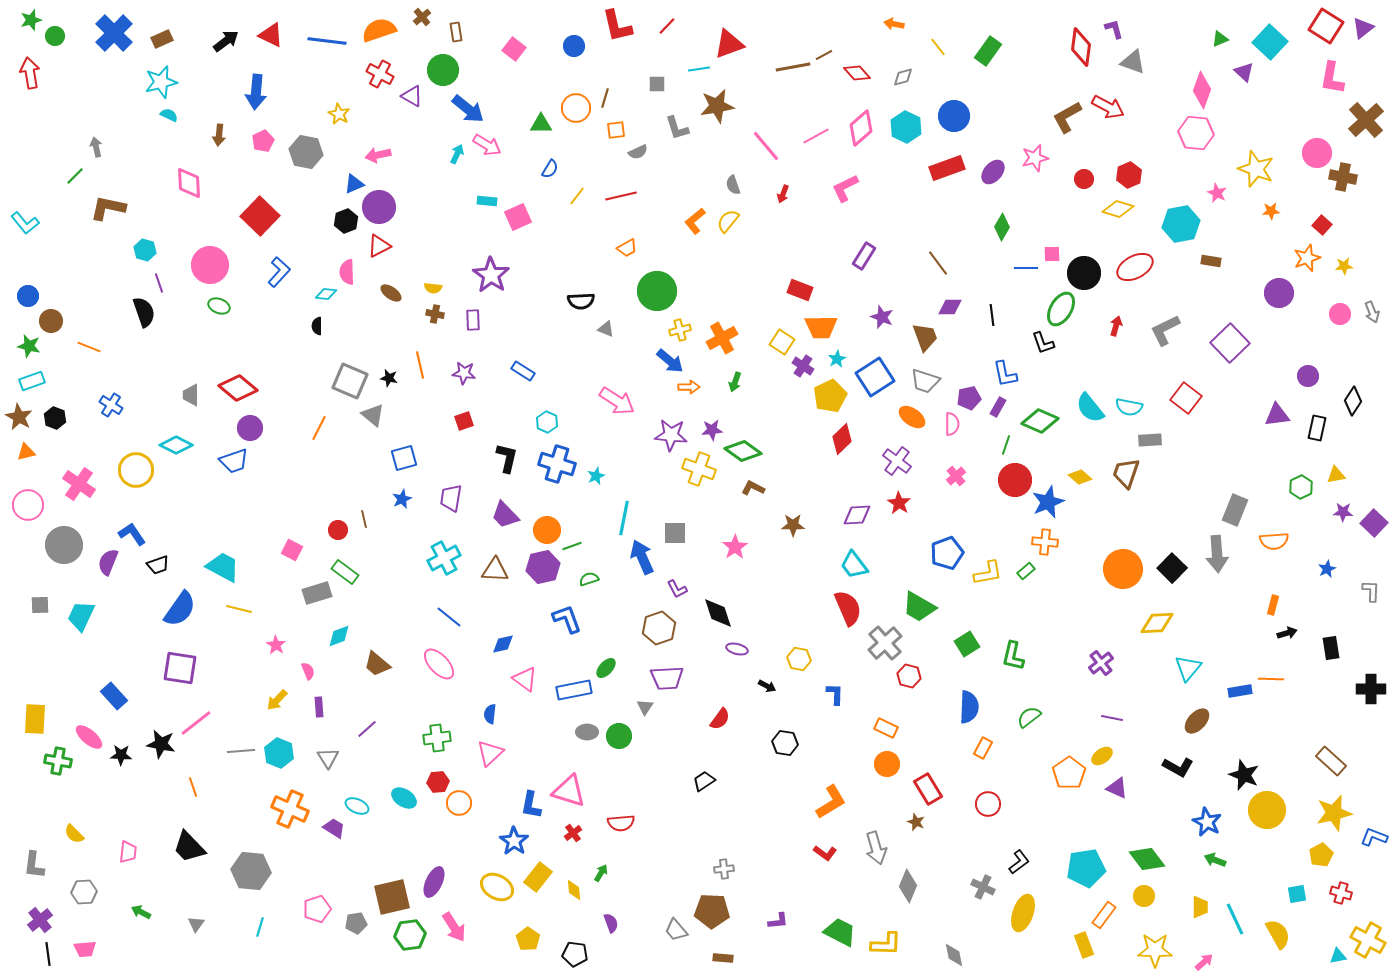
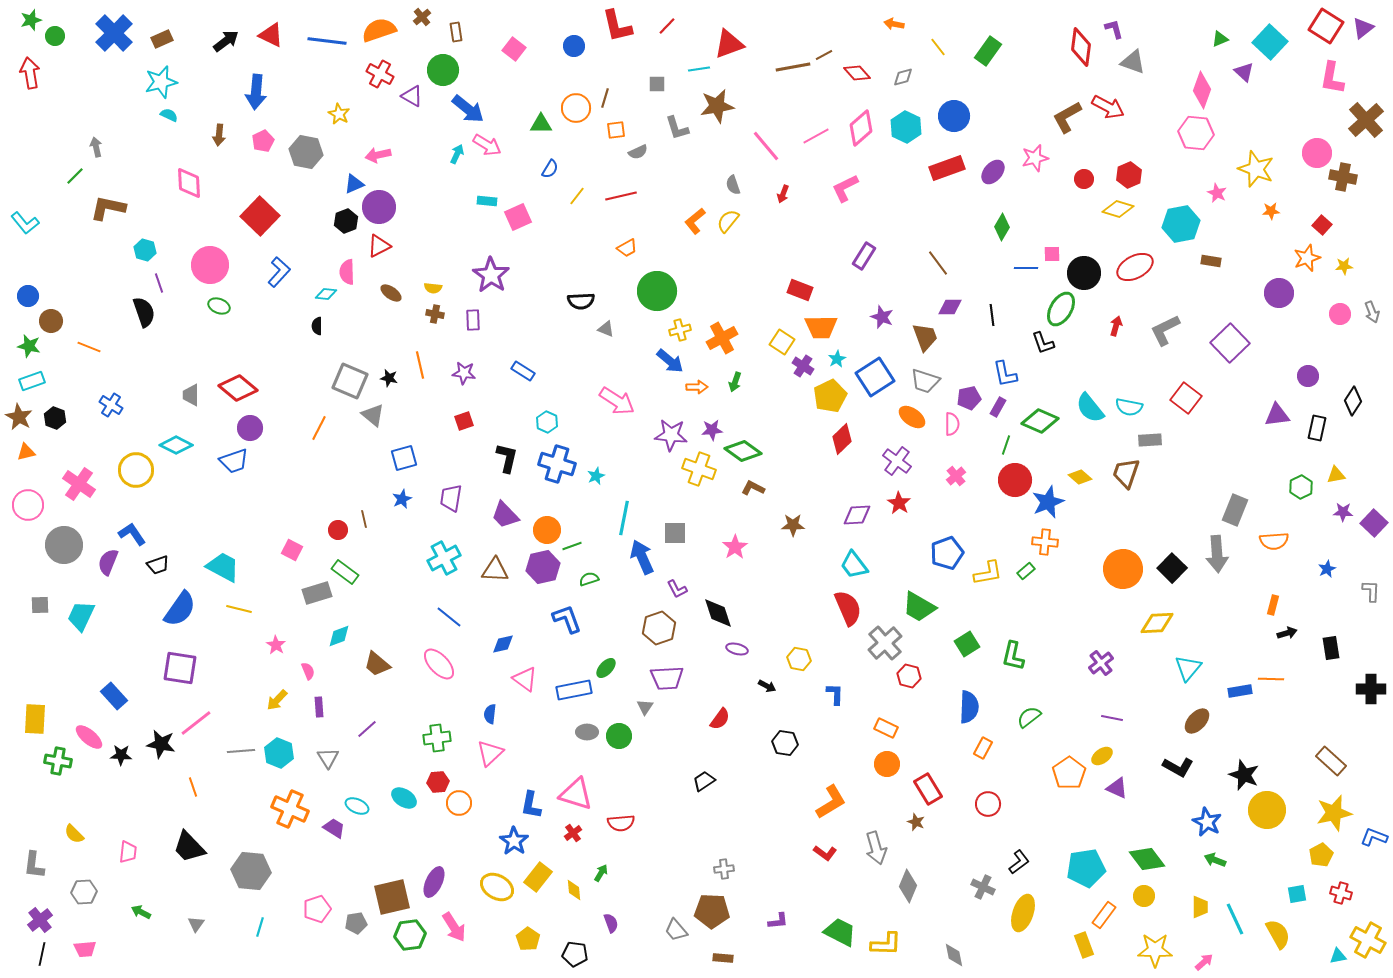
orange arrow at (689, 387): moved 8 px right
pink triangle at (569, 791): moved 7 px right, 3 px down
black line at (48, 954): moved 6 px left; rotated 20 degrees clockwise
